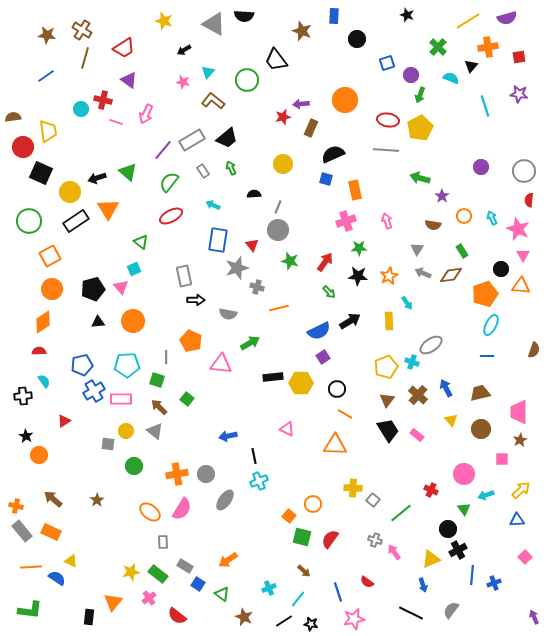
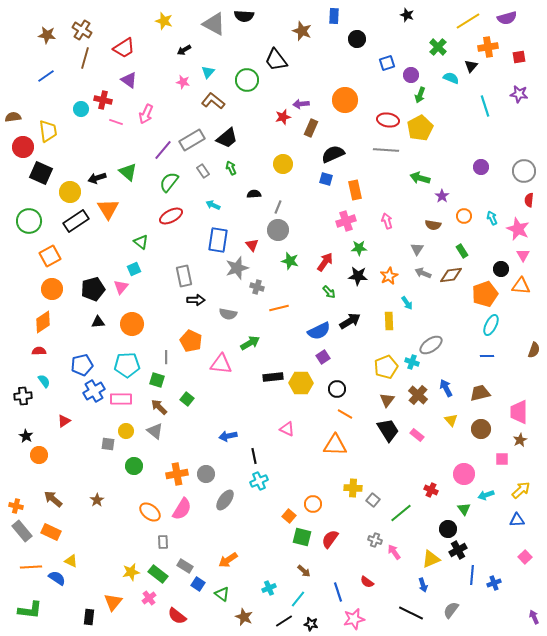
pink triangle at (121, 287): rotated 21 degrees clockwise
orange circle at (133, 321): moved 1 px left, 3 px down
